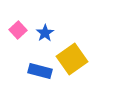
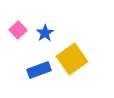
blue rectangle: moved 1 px left, 1 px up; rotated 35 degrees counterclockwise
